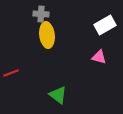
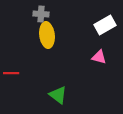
red line: rotated 21 degrees clockwise
